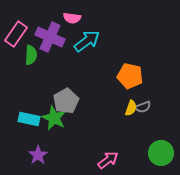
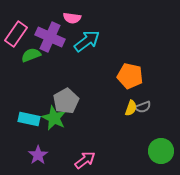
green semicircle: rotated 114 degrees counterclockwise
green circle: moved 2 px up
pink arrow: moved 23 px left
